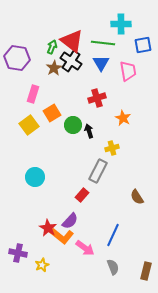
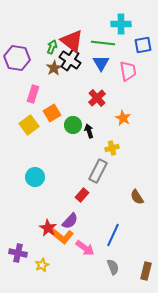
black cross: moved 1 px left, 1 px up
red cross: rotated 24 degrees counterclockwise
